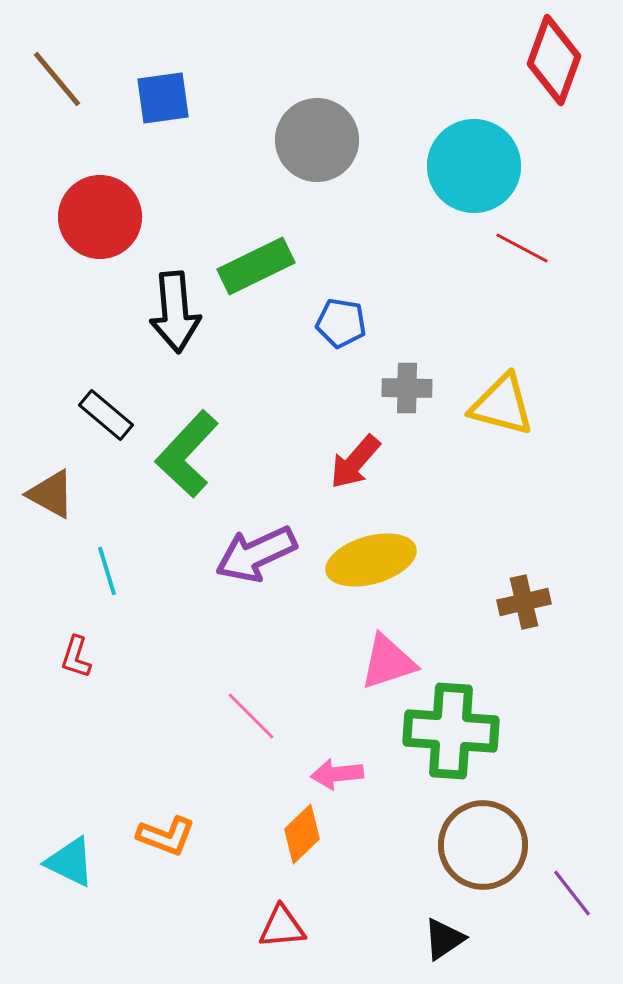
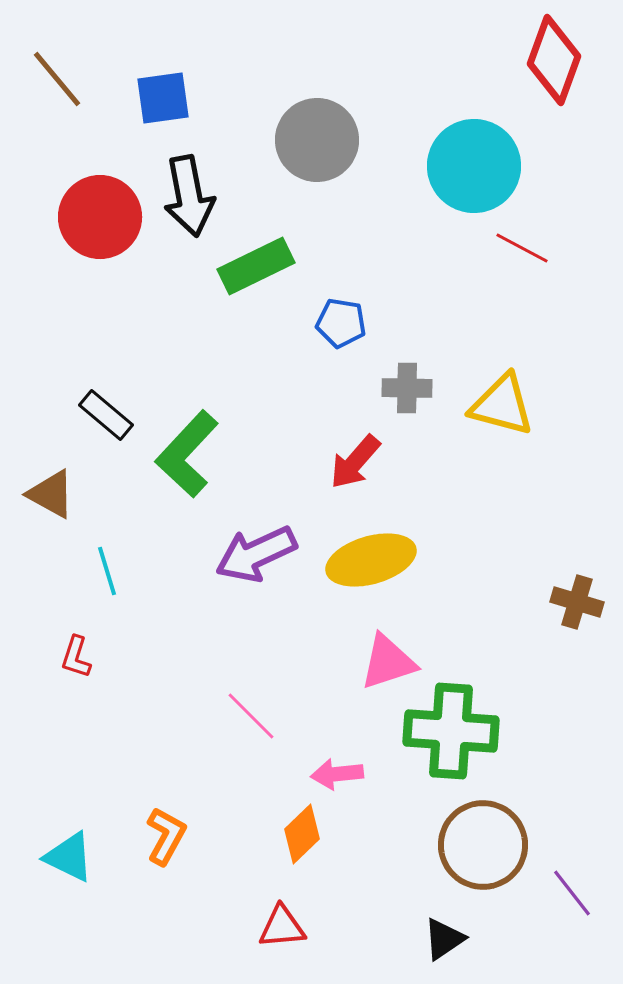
black arrow: moved 14 px right, 116 px up; rotated 6 degrees counterclockwise
brown cross: moved 53 px right; rotated 30 degrees clockwise
orange L-shape: rotated 82 degrees counterclockwise
cyan triangle: moved 1 px left, 5 px up
